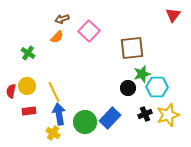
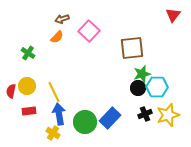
black circle: moved 10 px right
